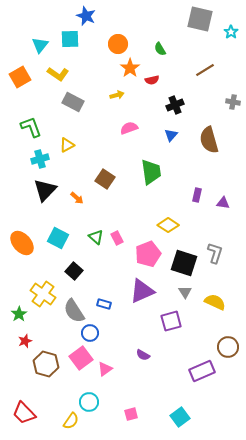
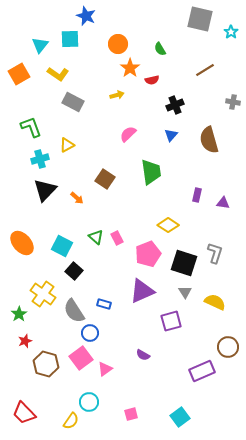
orange square at (20, 77): moved 1 px left, 3 px up
pink semicircle at (129, 128): moved 1 px left, 6 px down; rotated 24 degrees counterclockwise
cyan square at (58, 238): moved 4 px right, 8 px down
